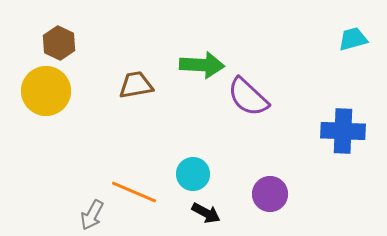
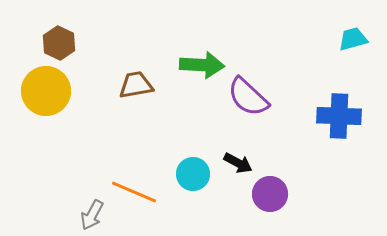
blue cross: moved 4 px left, 15 px up
black arrow: moved 32 px right, 50 px up
